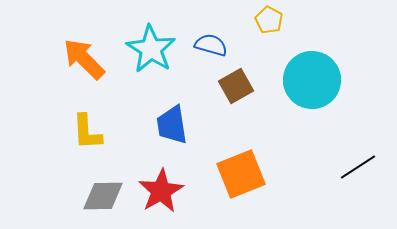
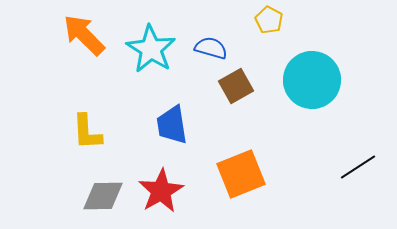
blue semicircle: moved 3 px down
orange arrow: moved 24 px up
